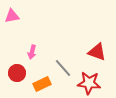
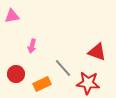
pink arrow: moved 6 px up
red circle: moved 1 px left, 1 px down
red star: moved 1 px left
